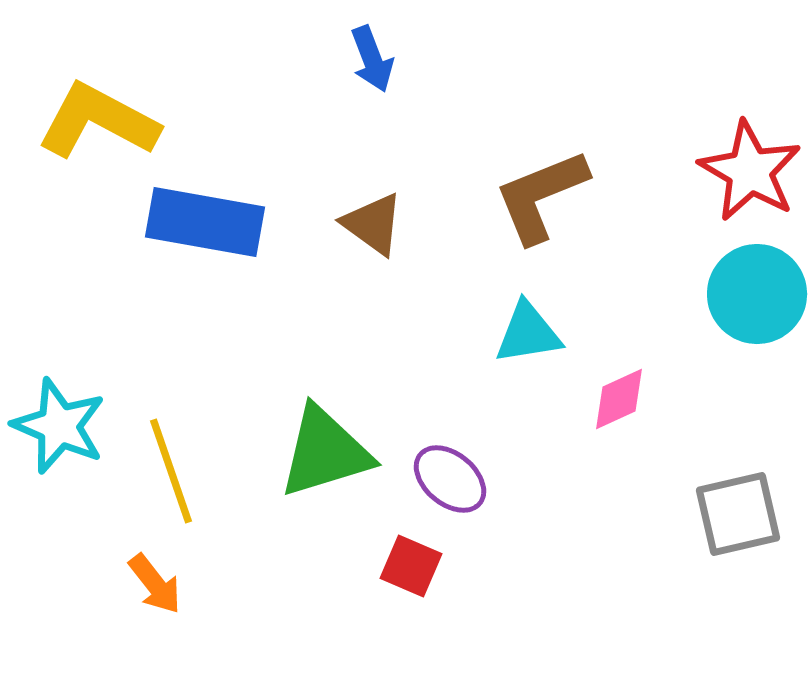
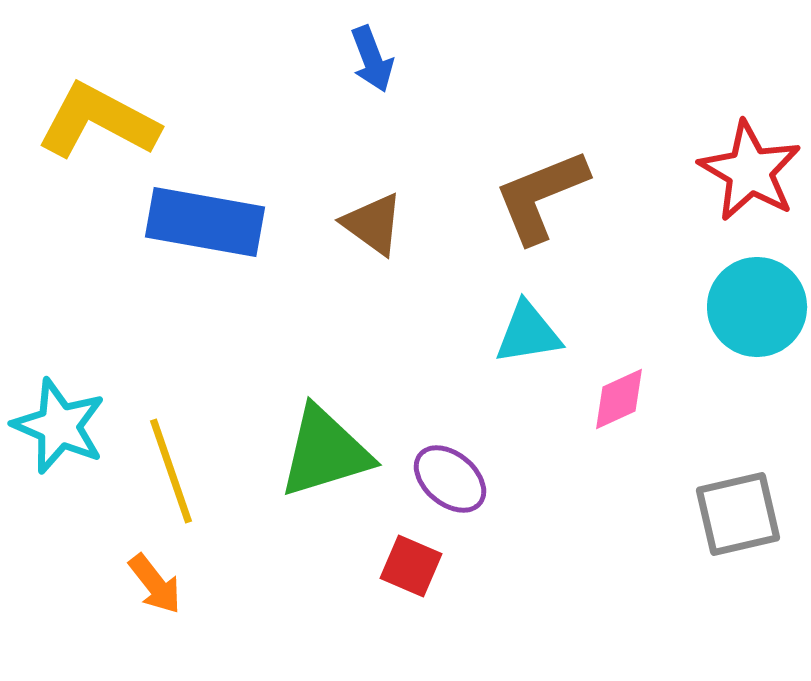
cyan circle: moved 13 px down
